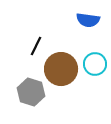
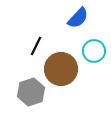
blue semicircle: moved 10 px left, 2 px up; rotated 55 degrees counterclockwise
cyan circle: moved 1 px left, 13 px up
gray hexagon: rotated 24 degrees clockwise
